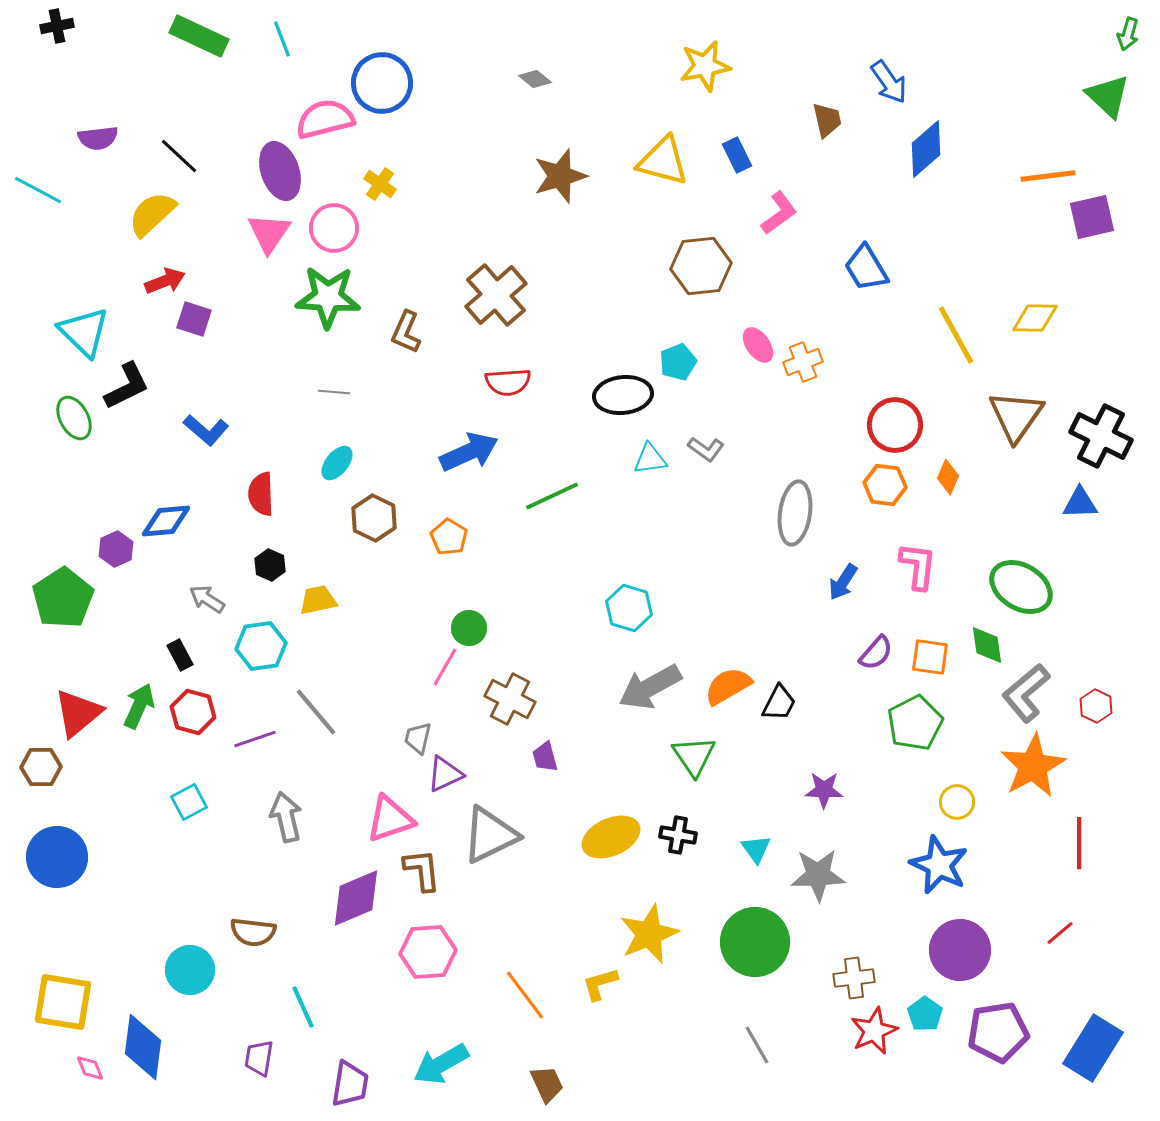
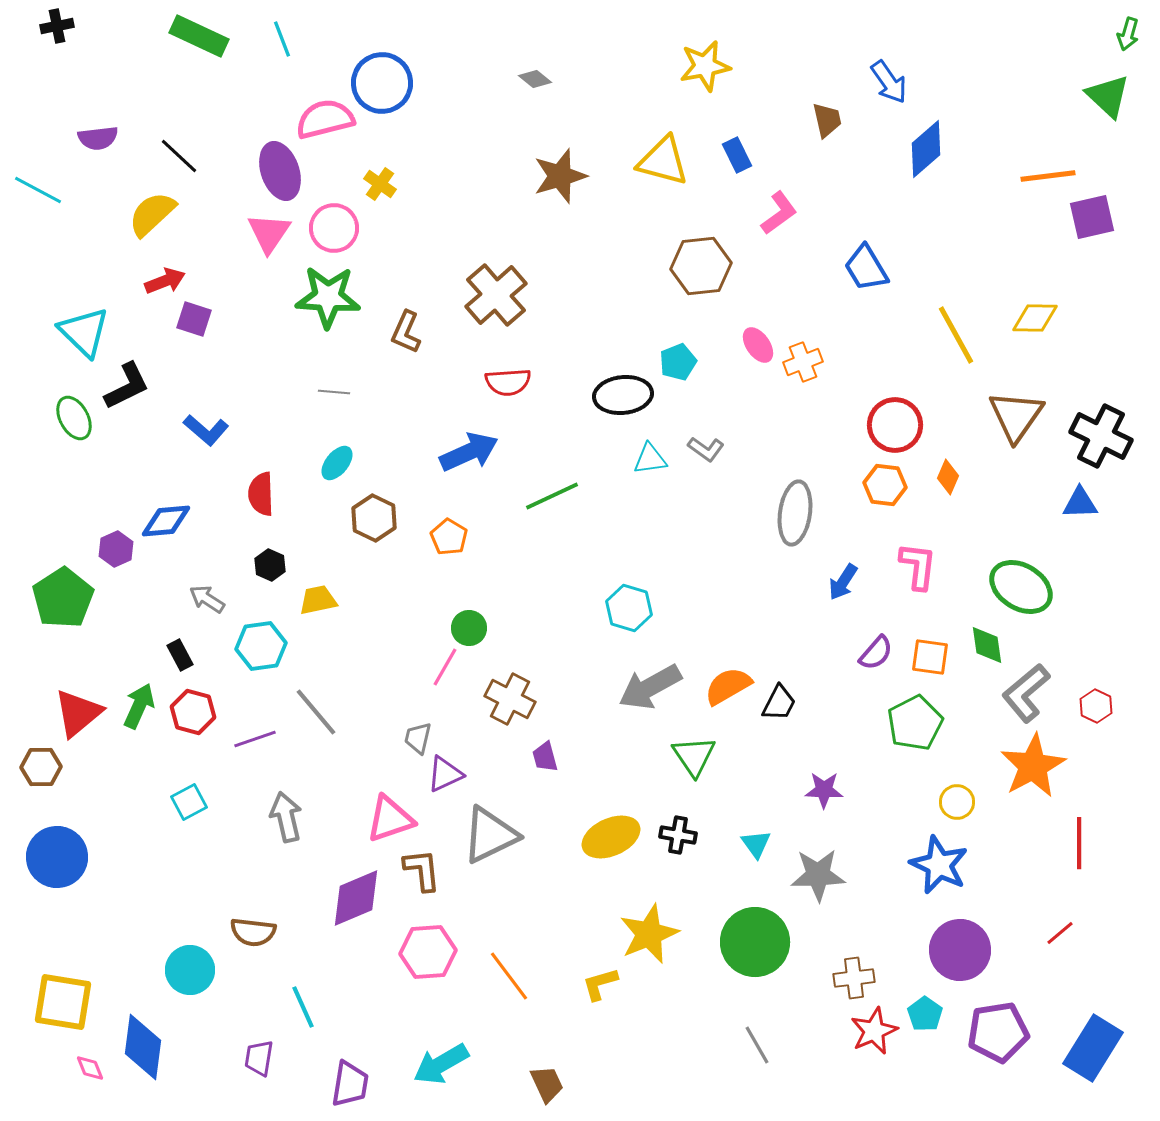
cyan triangle at (756, 849): moved 5 px up
orange line at (525, 995): moved 16 px left, 19 px up
